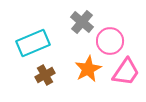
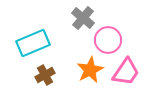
gray cross: moved 1 px right, 4 px up
pink circle: moved 2 px left, 1 px up
orange star: moved 2 px right, 1 px down
